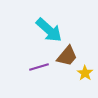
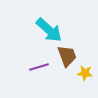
brown trapezoid: rotated 60 degrees counterclockwise
yellow star: rotated 28 degrees counterclockwise
